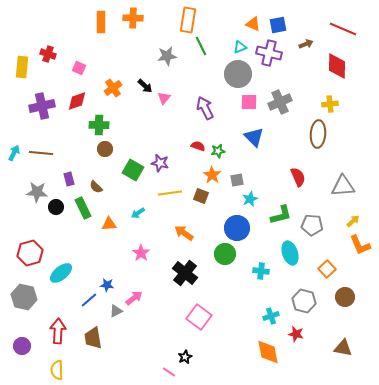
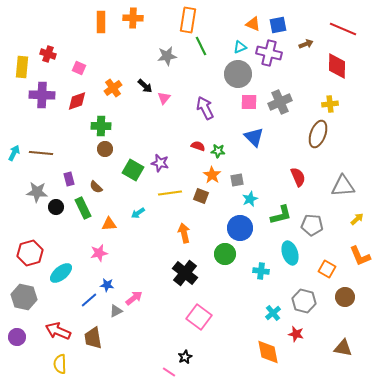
purple cross at (42, 106): moved 11 px up; rotated 15 degrees clockwise
green cross at (99, 125): moved 2 px right, 1 px down
brown ellipse at (318, 134): rotated 16 degrees clockwise
green star at (218, 151): rotated 16 degrees clockwise
yellow arrow at (353, 221): moved 4 px right, 2 px up
blue circle at (237, 228): moved 3 px right
orange arrow at (184, 233): rotated 42 degrees clockwise
orange L-shape at (360, 245): moved 11 px down
pink star at (141, 253): moved 42 px left; rotated 24 degrees clockwise
orange square at (327, 269): rotated 18 degrees counterclockwise
cyan cross at (271, 316): moved 2 px right, 3 px up; rotated 21 degrees counterclockwise
red arrow at (58, 331): rotated 70 degrees counterclockwise
purple circle at (22, 346): moved 5 px left, 9 px up
yellow semicircle at (57, 370): moved 3 px right, 6 px up
